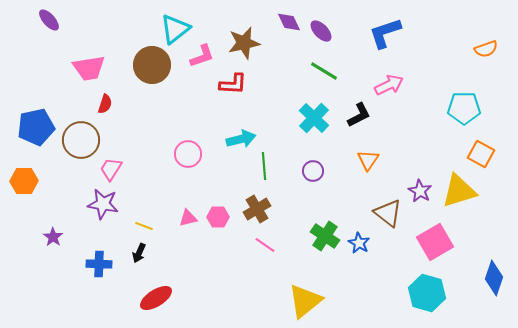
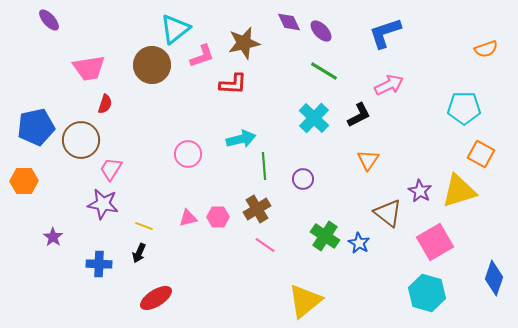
purple circle at (313, 171): moved 10 px left, 8 px down
